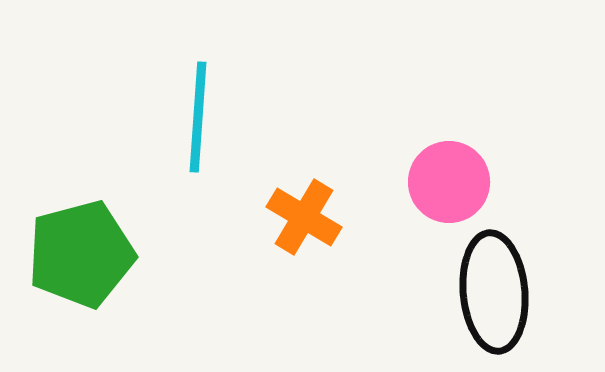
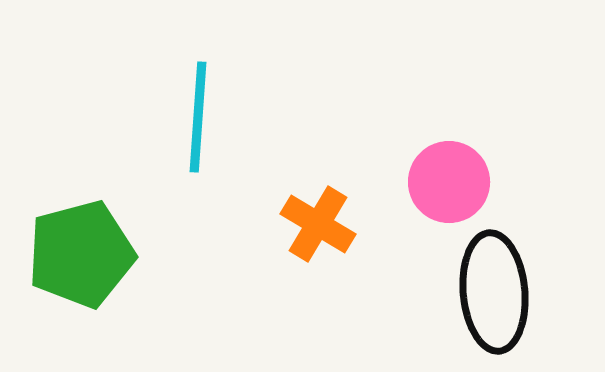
orange cross: moved 14 px right, 7 px down
